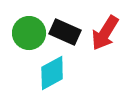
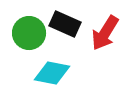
black rectangle: moved 8 px up
cyan diamond: rotated 39 degrees clockwise
